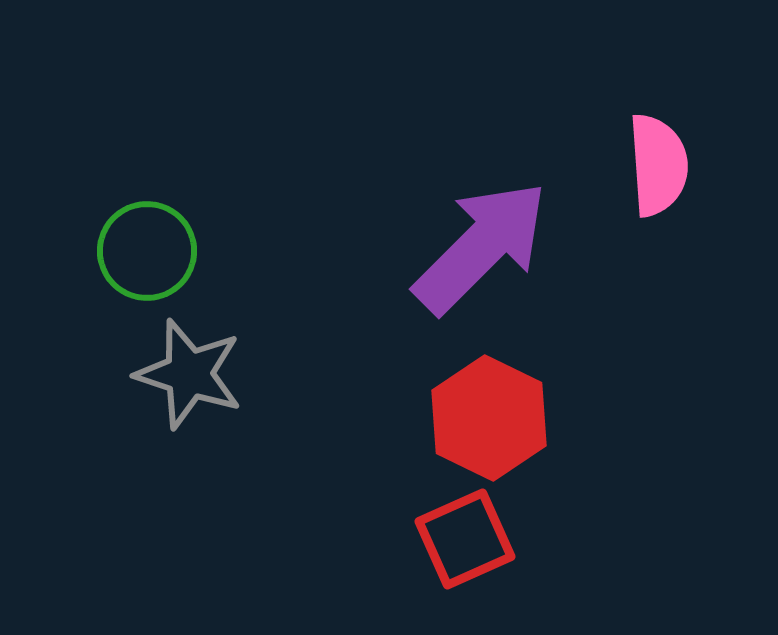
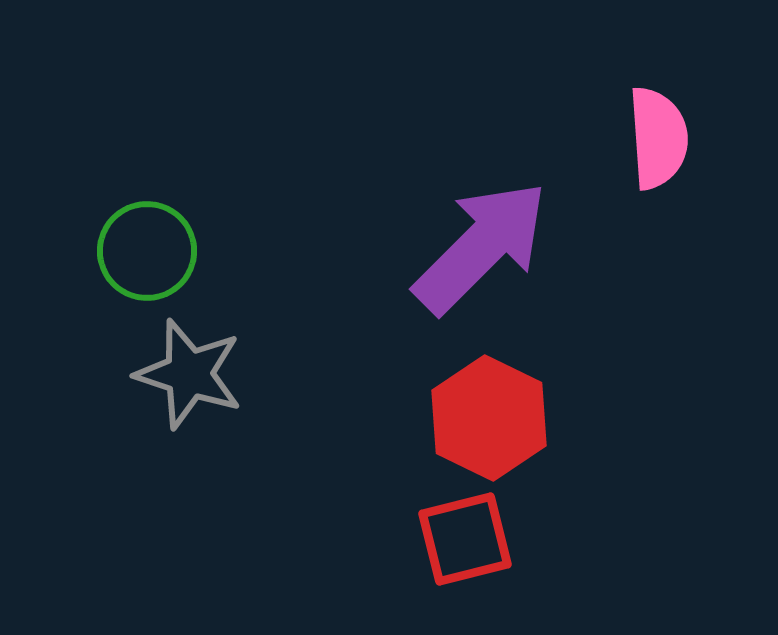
pink semicircle: moved 27 px up
red square: rotated 10 degrees clockwise
